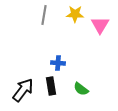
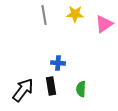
gray line: rotated 18 degrees counterclockwise
pink triangle: moved 4 px right, 1 px up; rotated 24 degrees clockwise
green semicircle: rotated 56 degrees clockwise
